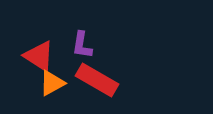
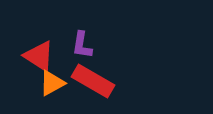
red rectangle: moved 4 px left, 1 px down
